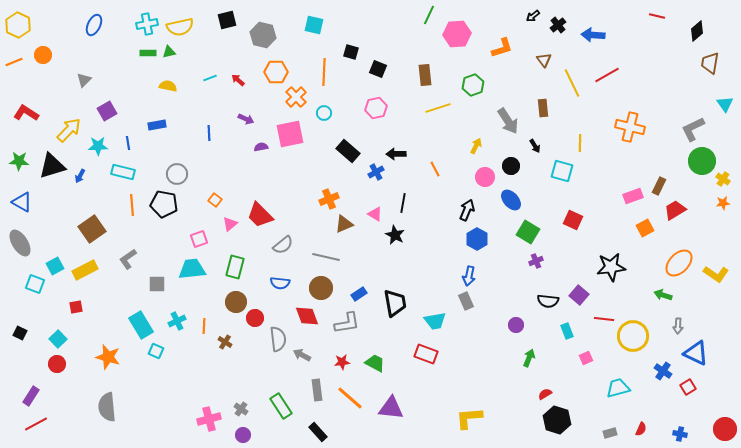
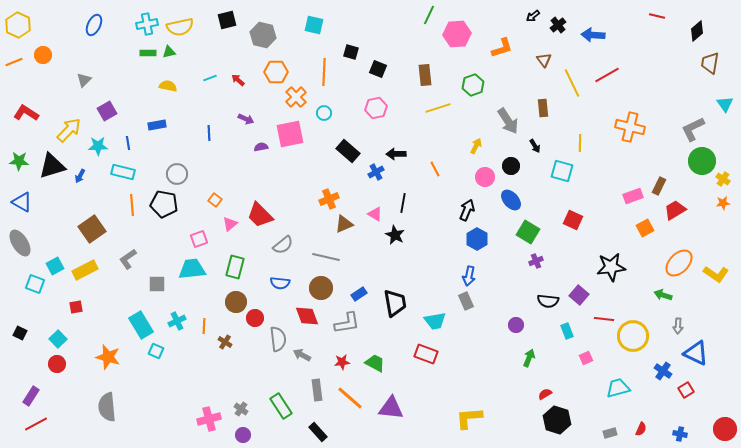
red square at (688, 387): moved 2 px left, 3 px down
